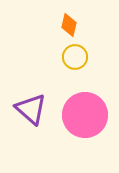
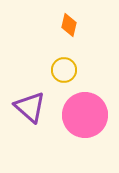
yellow circle: moved 11 px left, 13 px down
purple triangle: moved 1 px left, 2 px up
